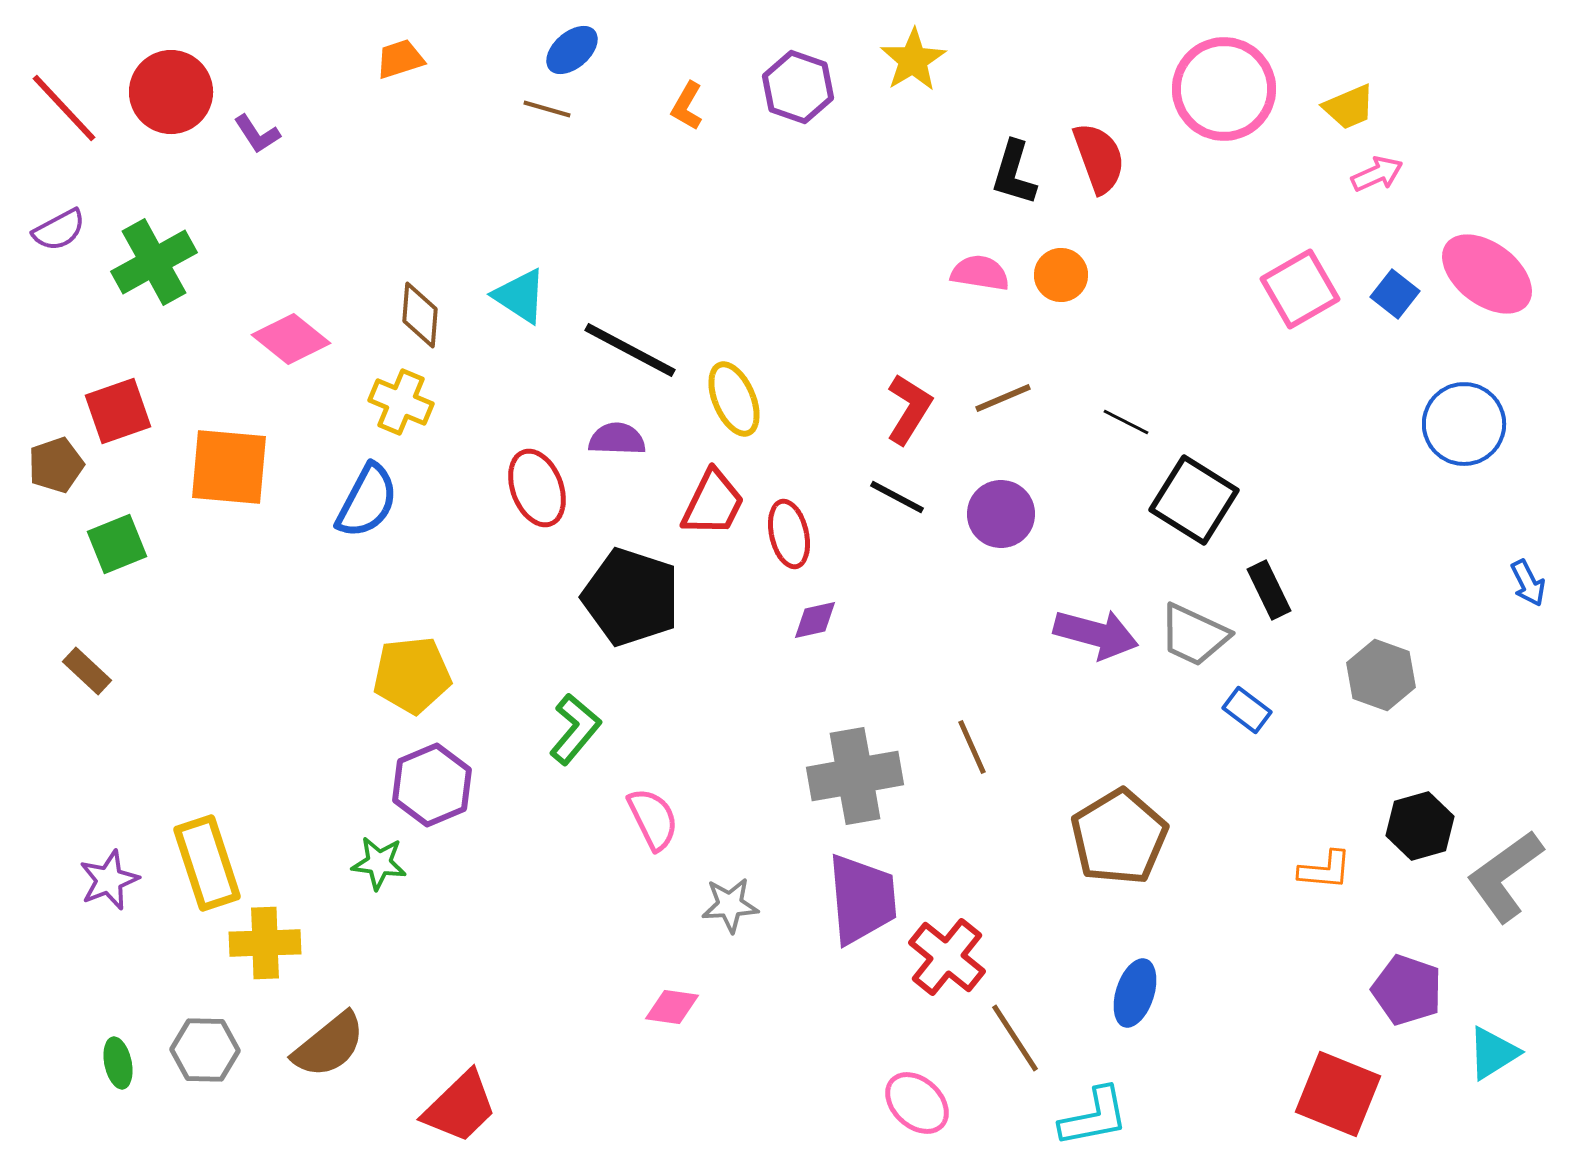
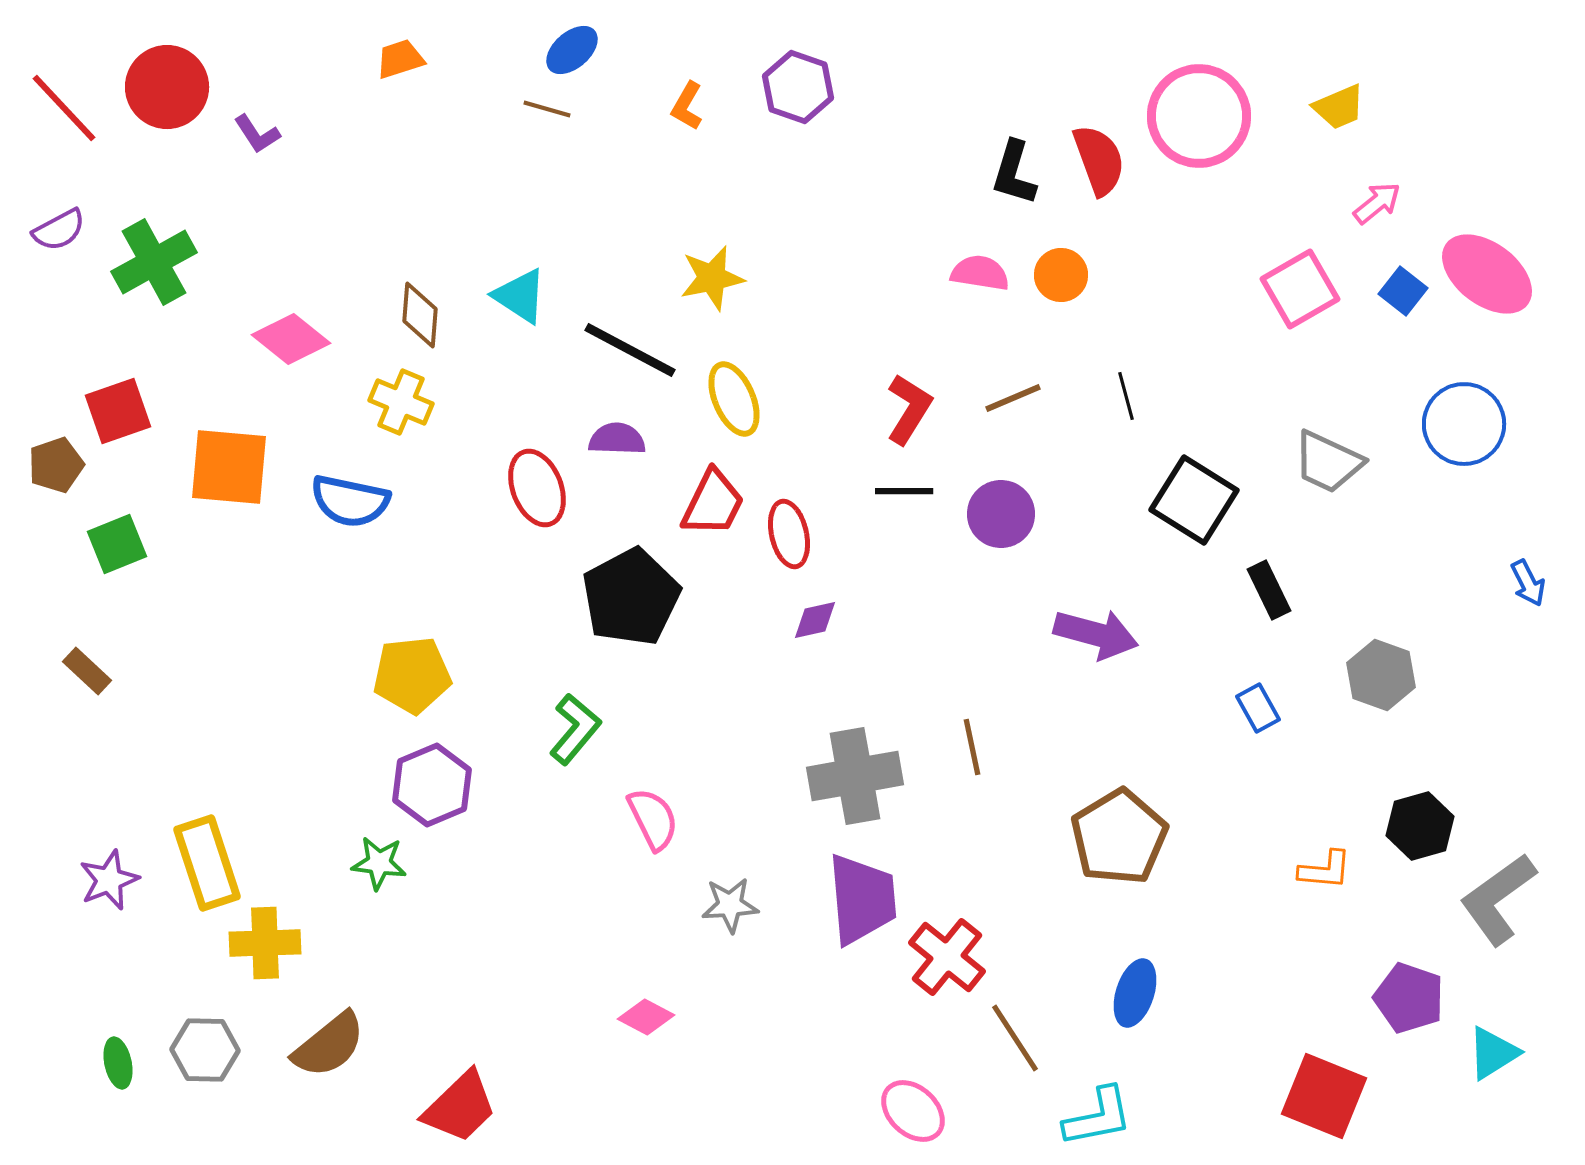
yellow star at (913, 60): moved 201 px left, 218 px down; rotated 20 degrees clockwise
pink circle at (1224, 89): moved 25 px left, 27 px down
red circle at (171, 92): moved 4 px left, 5 px up
yellow trapezoid at (1349, 107): moved 10 px left
red semicircle at (1099, 158): moved 2 px down
pink arrow at (1377, 174): moved 29 px down; rotated 15 degrees counterclockwise
blue square at (1395, 294): moved 8 px right, 3 px up
brown line at (1003, 398): moved 10 px right
black line at (1126, 422): moved 26 px up; rotated 48 degrees clockwise
black line at (897, 497): moved 7 px right, 6 px up; rotated 28 degrees counterclockwise
blue semicircle at (367, 501): moved 17 px left; rotated 74 degrees clockwise
black pentagon at (631, 597): rotated 26 degrees clockwise
gray trapezoid at (1194, 635): moved 134 px right, 173 px up
blue rectangle at (1247, 710): moved 11 px right, 2 px up; rotated 24 degrees clockwise
brown line at (972, 747): rotated 12 degrees clockwise
gray L-shape at (1505, 876): moved 7 px left, 23 px down
purple pentagon at (1407, 990): moved 2 px right, 8 px down
pink diamond at (672, 1007): moved 26 px left, 10 px down; rotated 20 degrees clockwise
red square at (1338, 1094): moved 14 px left, 2 px down
pink ellipse at (917, 1103): moved 4 px left, 8 px down
cyan L-shape at (1094, 1117): moved 4 px right
